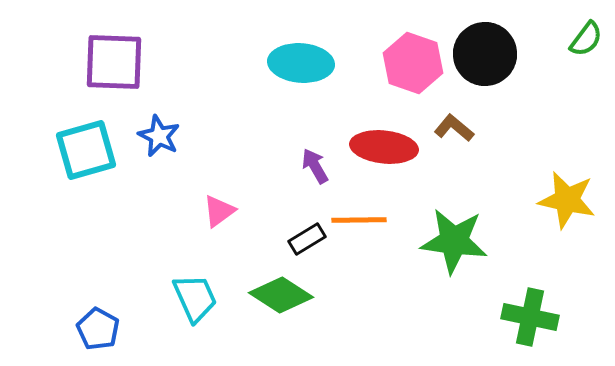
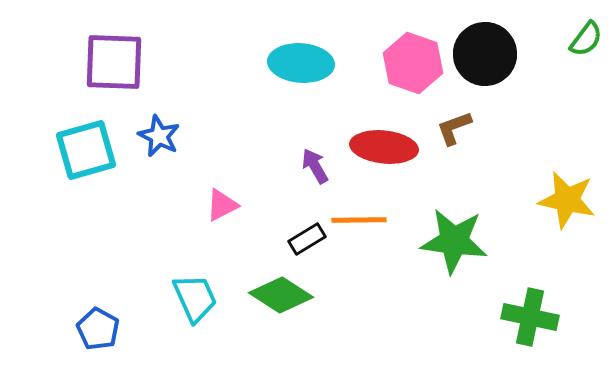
brown L-shape: rotated 60 degrees counterclockwise
pink triangle: moved 3 px right, 6 px up; rotated 9 degrees clockwise
